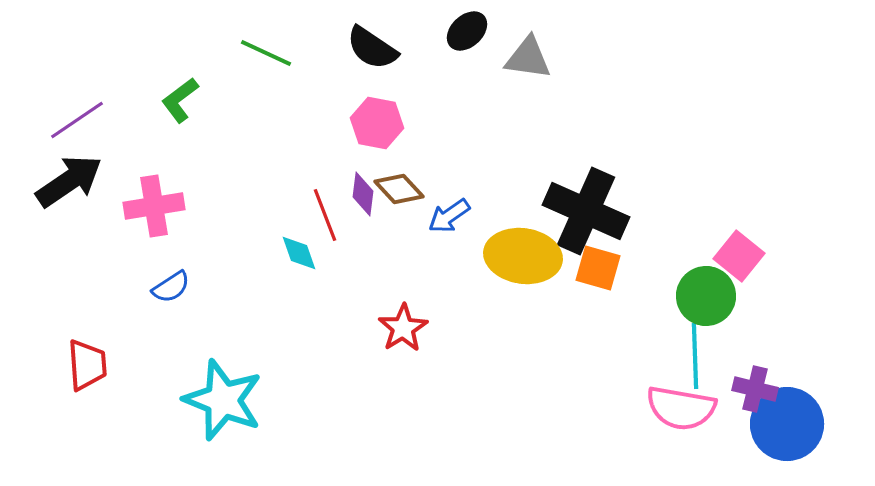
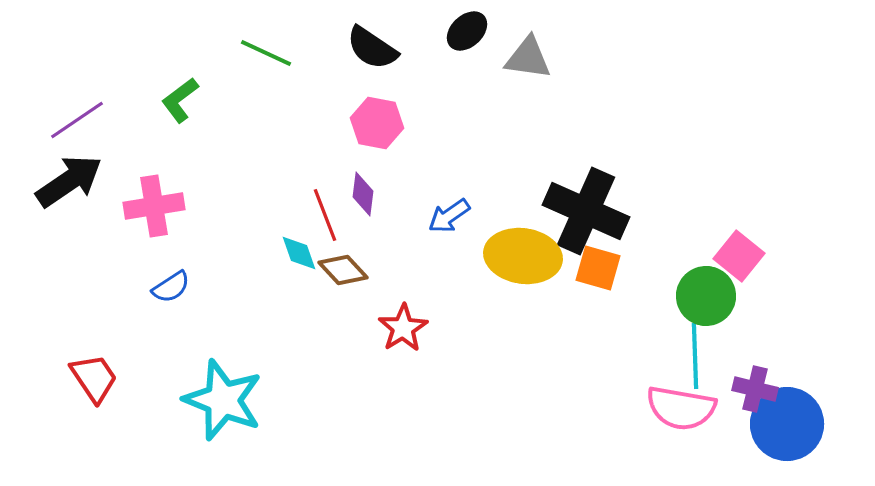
brown diamond: moved 56 px left, 81 px down
red trapezoid: moved 7 px right, 13 px down; rotated 30 degrees counterclockwise
